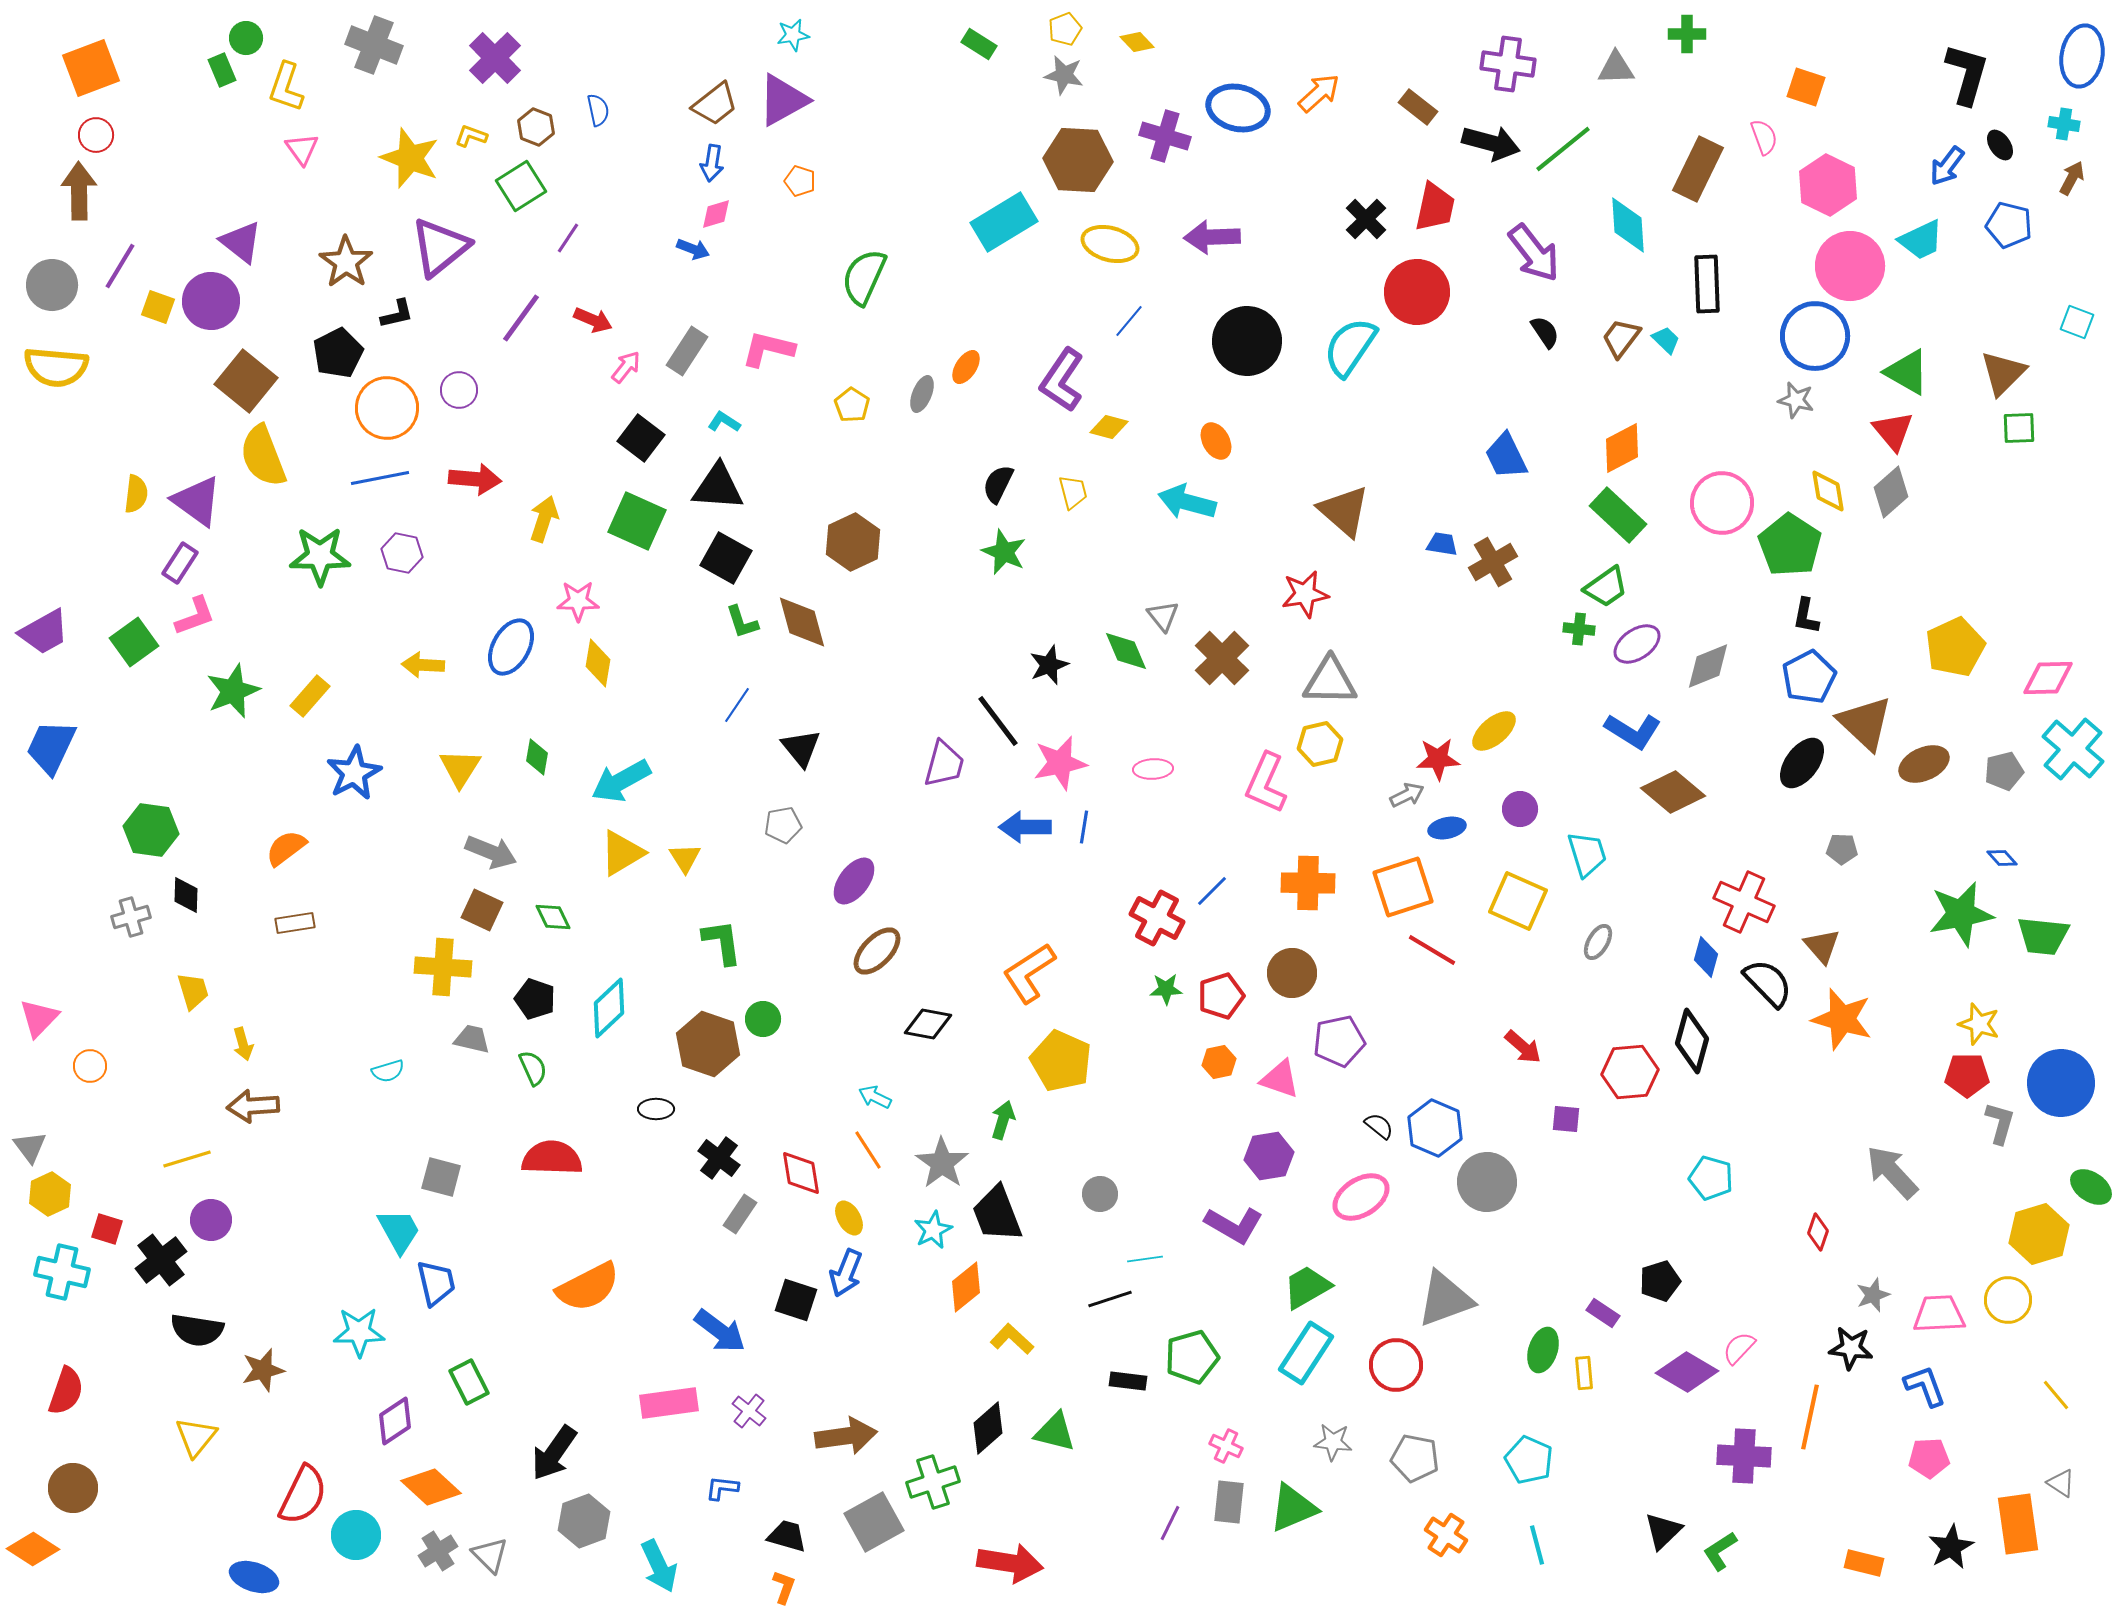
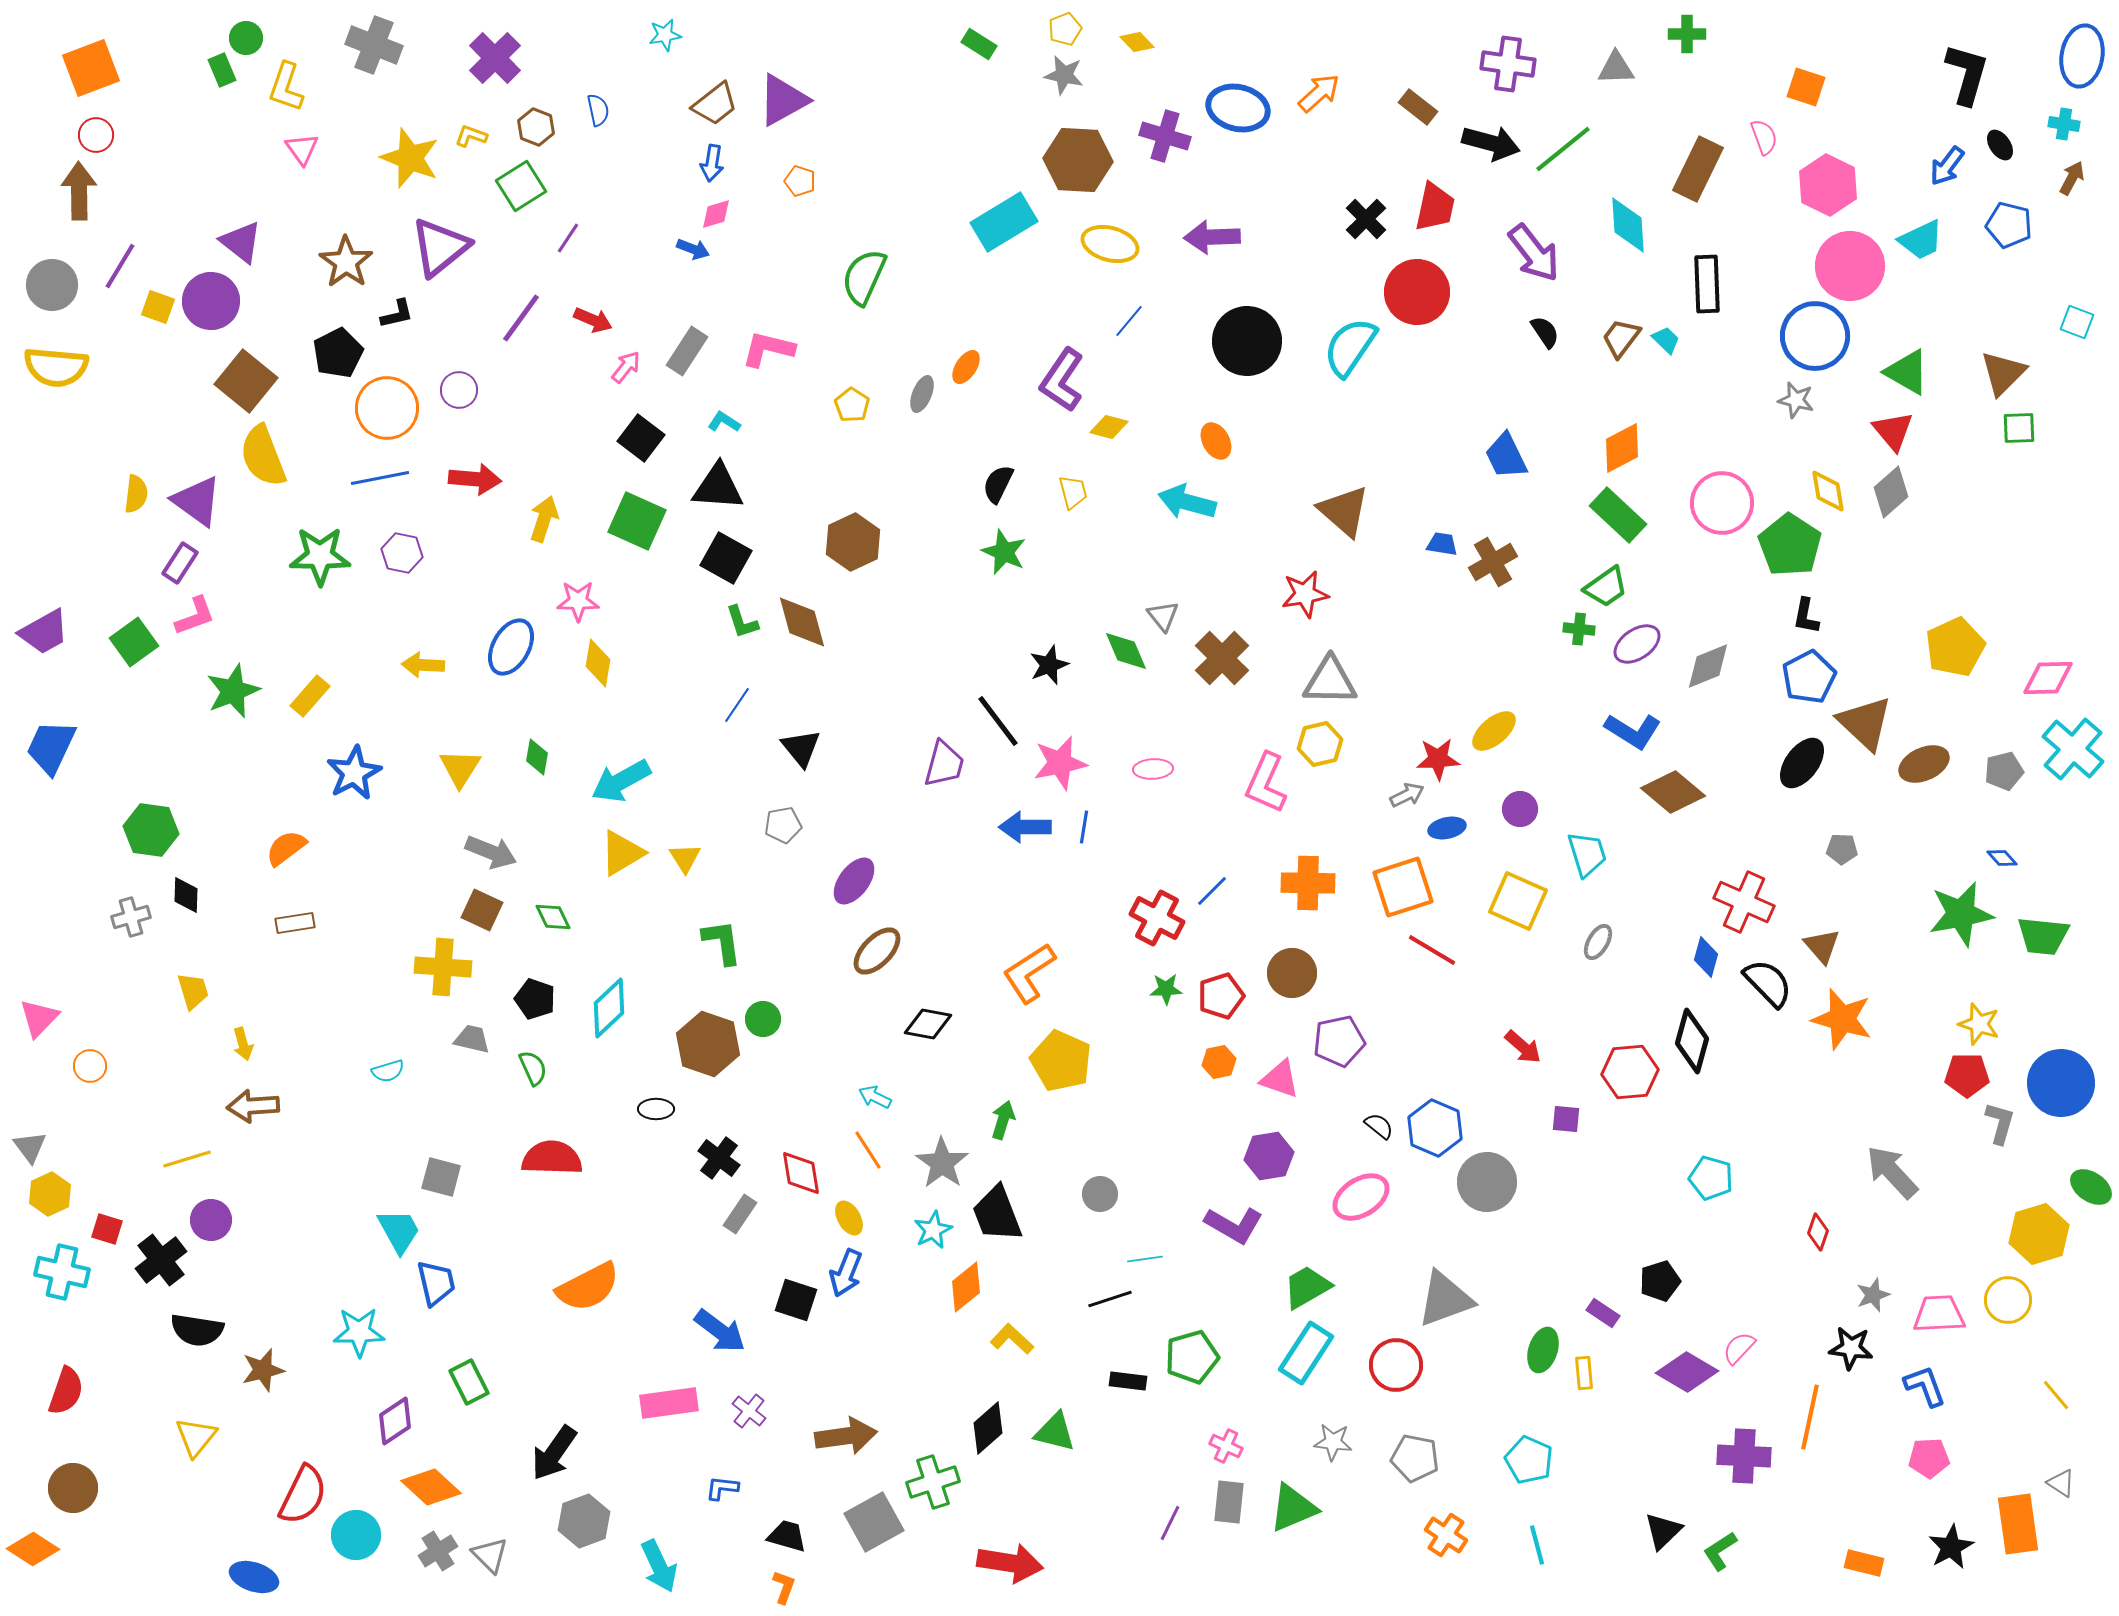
cyan star at (793, 35): moved 128 px left
